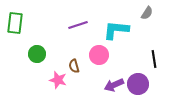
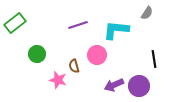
green rectangle: rotated 45 degrees clockwise
pink circle: moved 2 px left
purple circle: moved 1 px right, 2 px down
